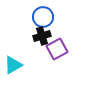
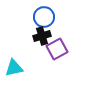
blue circle: moved 1 px right
cyan triangle: moved 1 px right, 3 px down; rotated 18 degrees clockwise
